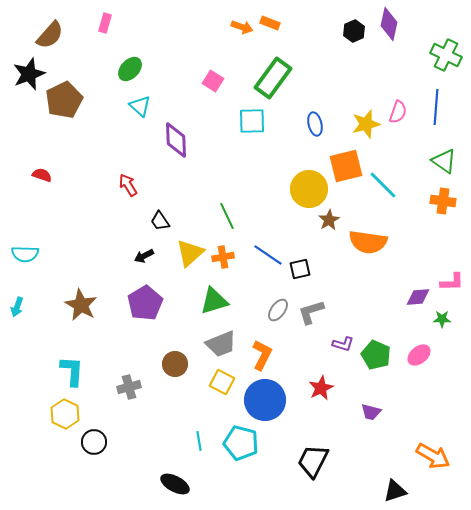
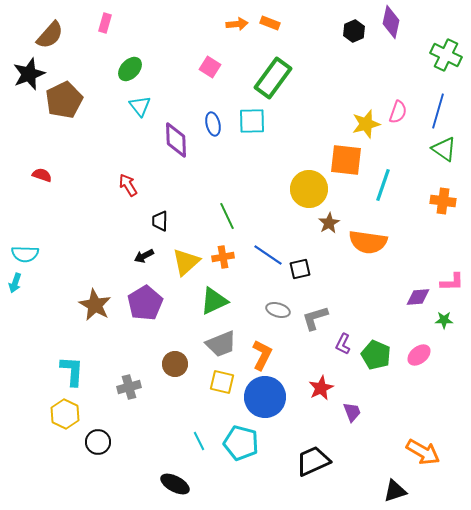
purple diamond at (389, 24): moved 2 px right, 2 px up
orange arrow at (242, 27): moved 5 px left, 3 px up; rotated 25 degrees counterclockwise
pink square at (213, 81): moved 3 px left, 14 px up
cyan triangle at (140, 106): rotated 10 degrees clockwise
blue line at (436, 107): moved 2 px right, 4 px down; rotated 12 degrees clockwise
blue ellipse at (315, 124): moved 102 px left
green triangle at (444, 161): moved 12 px up
orange square at (346, 166): moved 6 px up; rotated 20 degrees clockwise
cyan line at (383, 185): rotated 64 degrees clockwise
brown star at (329, 220): moved 3 px down
black trapezoid at (160, 221): rotated 35 degrees clockwise
yellow triangle at (190, 253): moved 4 px left, 9 px down
green triangle at (214, 301): rotated 8 degrees counterclockwise
brown star at (81, 305): moved 14 px right
cyan arrow at (17, 307): moved 2 px left, 24 px up
gray ellipse at (278, 310): rotated 70 degrees clockwise
gray L-shape at (311, 312): moved 4 px right, 6 px down
green star at (442, 319): moved 2 px right, 1 px down
purple L-shape at (343, 344): rotated 100 degrees clockwise
yellow square at (222, 382): rotated 15 degrees counterclockwise
blue circle at (265, 400): moved 3 px up
purple trapezoid at (371, 412): moved 19 px left; rotated 125 degrees counterclockwise
cyan line at (199, 441): rotated 18 degrees counterclockwise
black circle at (94, 442): moved 4 px right
orange arrow at (433, 456): moved 10 px left, 4 px up
black trapezoid at (313, 461): rotated 39 degrees clockwise
